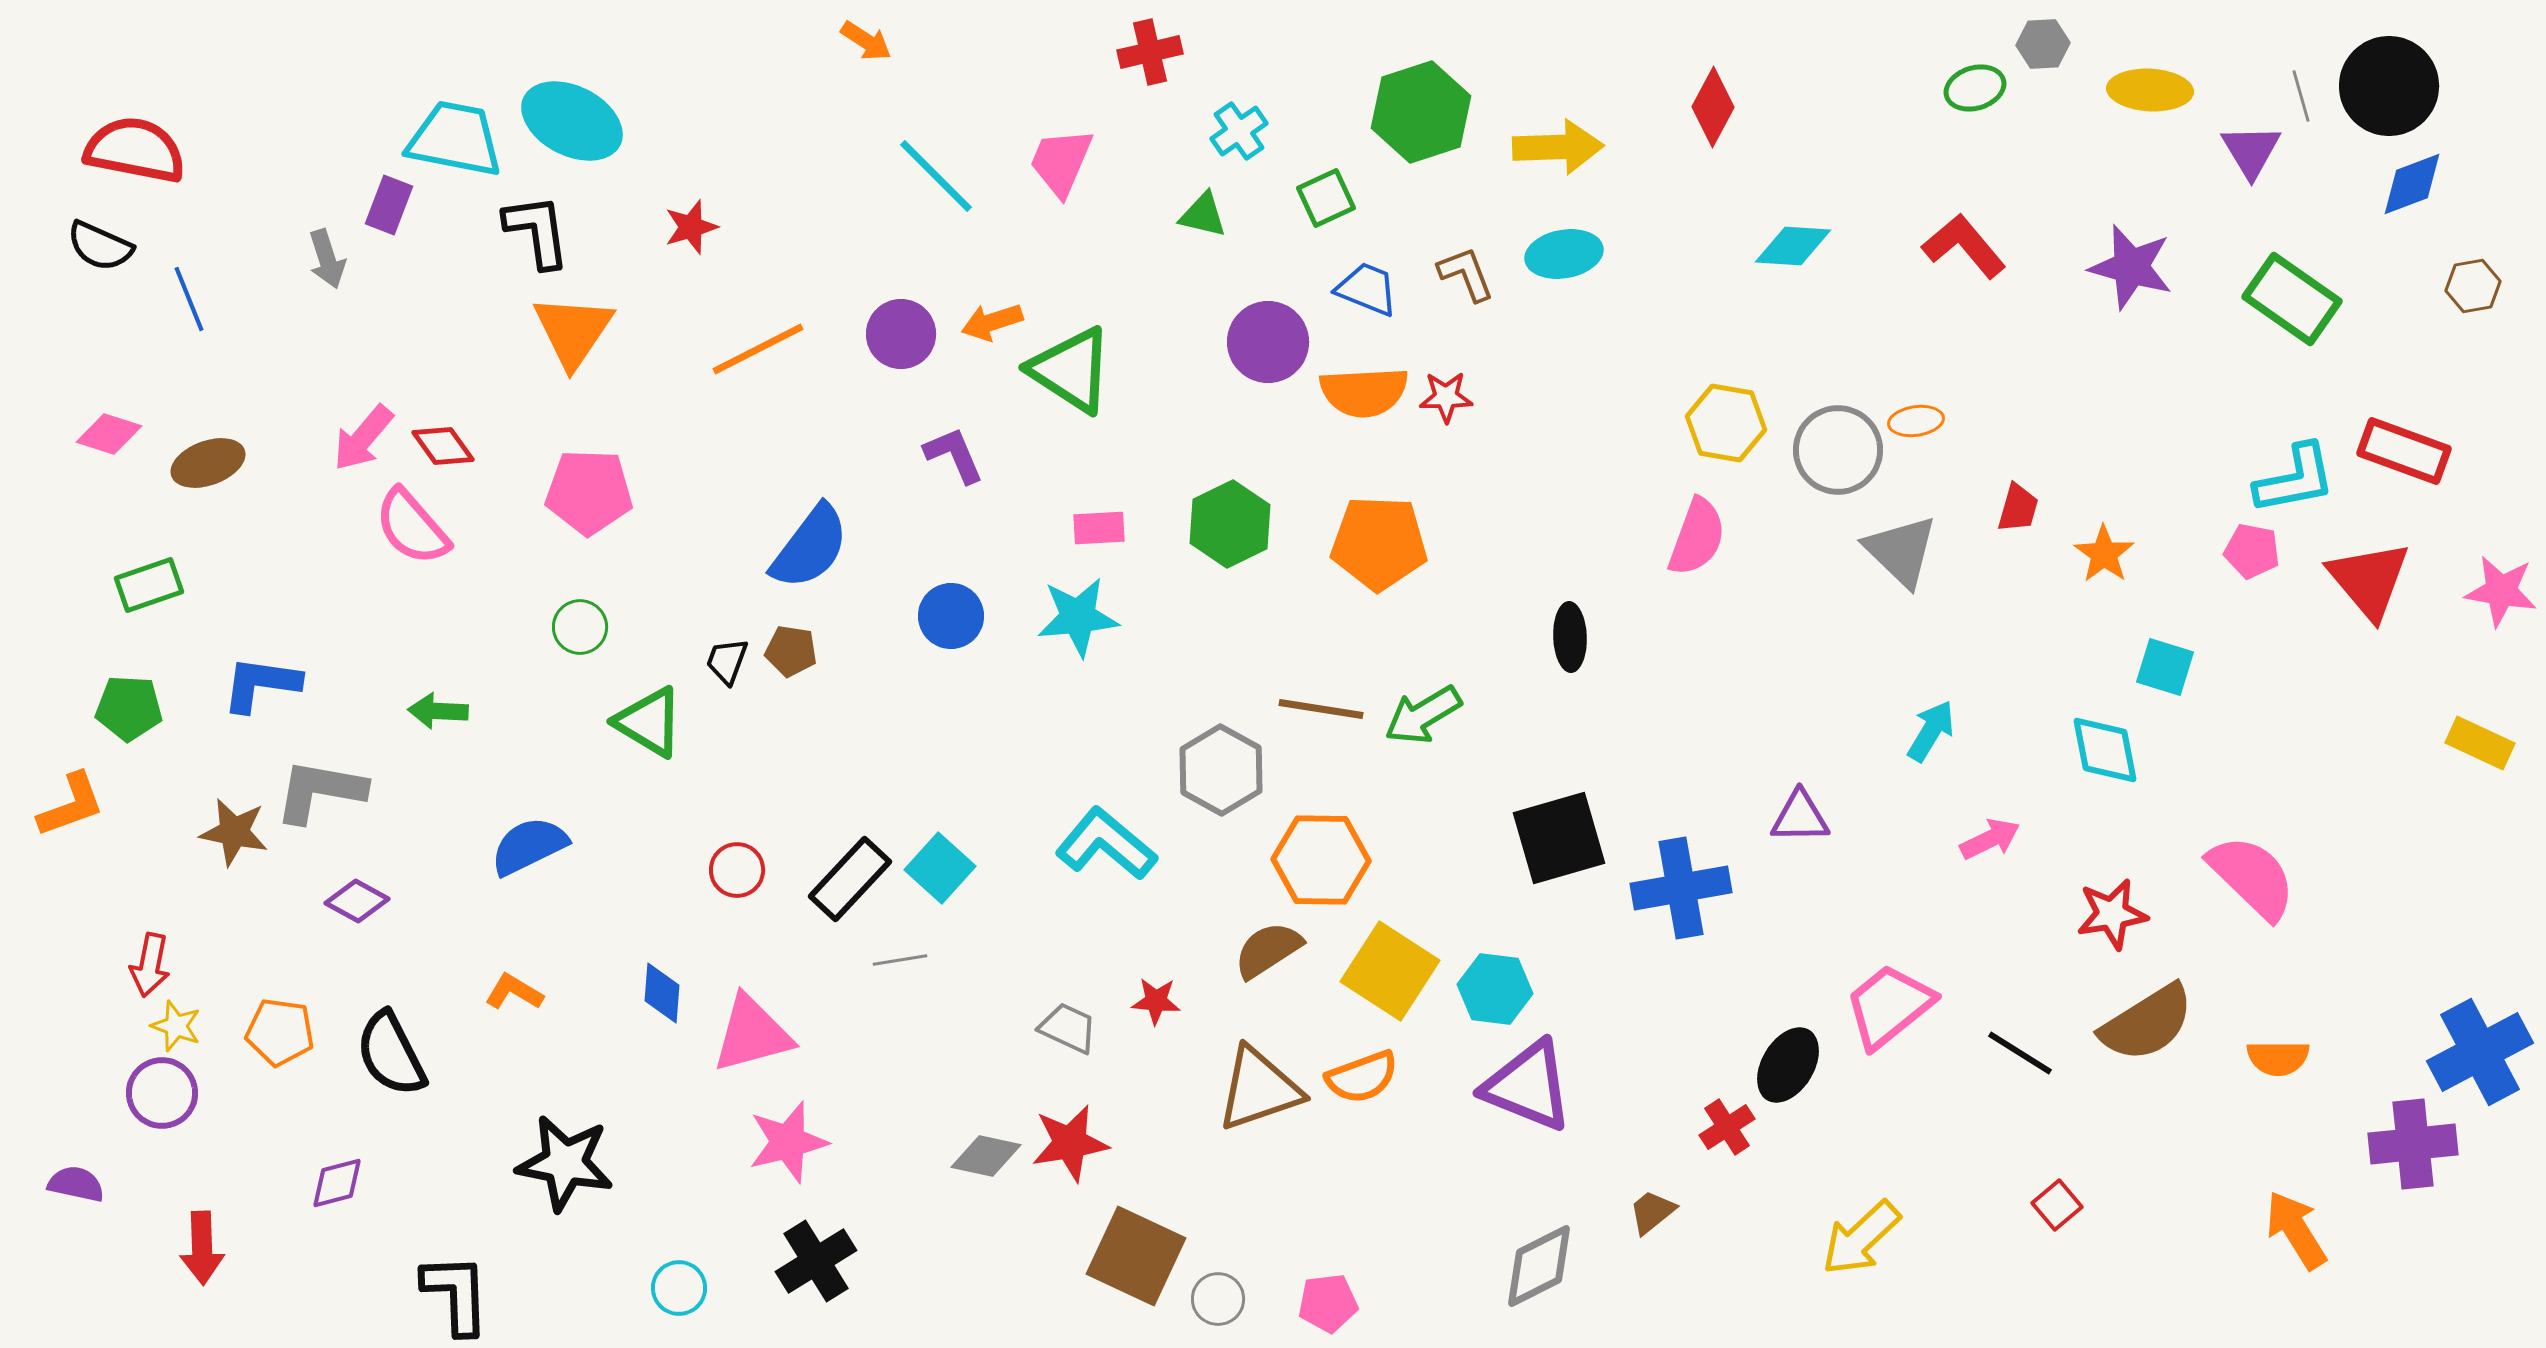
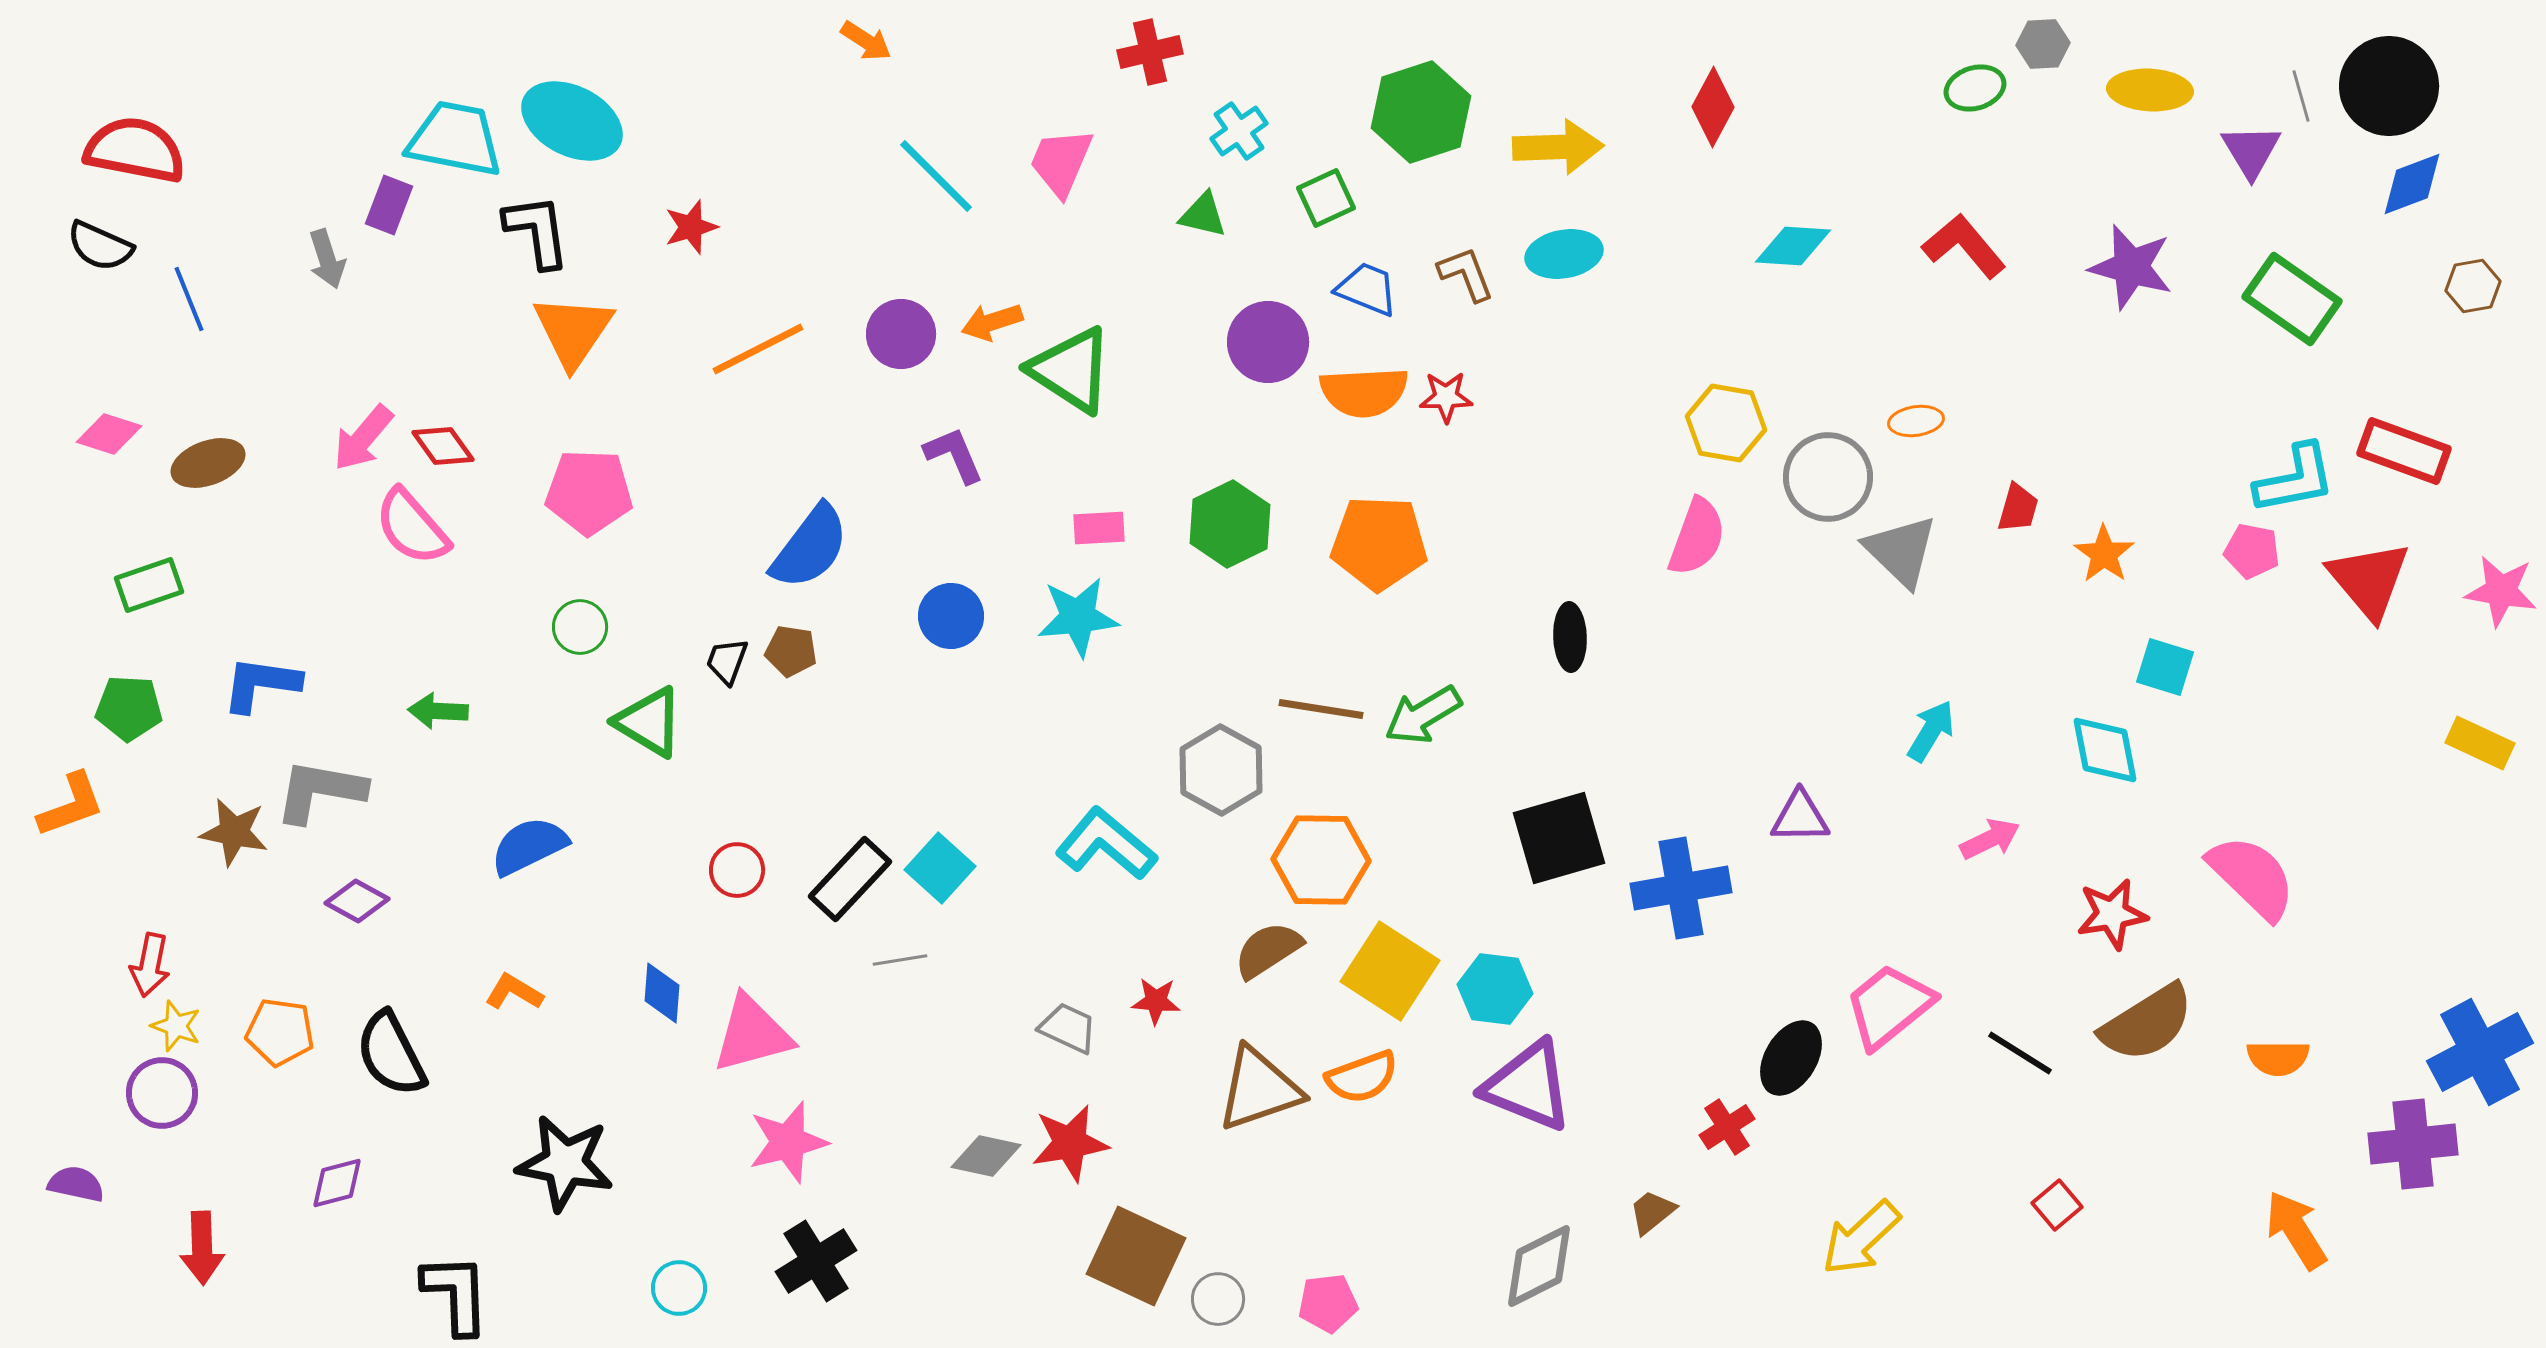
gray circle at (1838, 450): moved 10 px left, 27 px down
black ellipse at (1788, 1065): moved 3 px right, 7 px up
